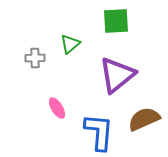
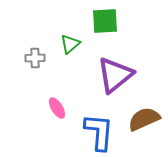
green square: moved 11 px left
purple triangle: moved 2 px left
